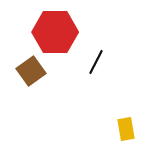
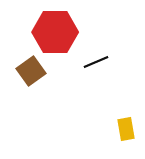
black line: rotated 40 degrees clockwise
